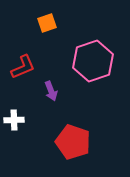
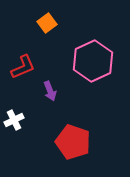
orange square: rotated 18 degrees counterclockwise
pink hexagon: rotated 6 degrees counterclockwise
purple arrow: moved 1 px left
white cross: rotated 24 degrees counterclockwise
